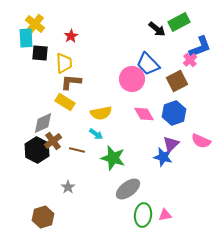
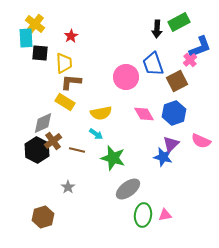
black arrow: rotated 54 degrees clockwise
blue trapezoid: moved 5 px right; rotated 25 degrees clockwise
pink circle: moved 6 px left, 2 px up
